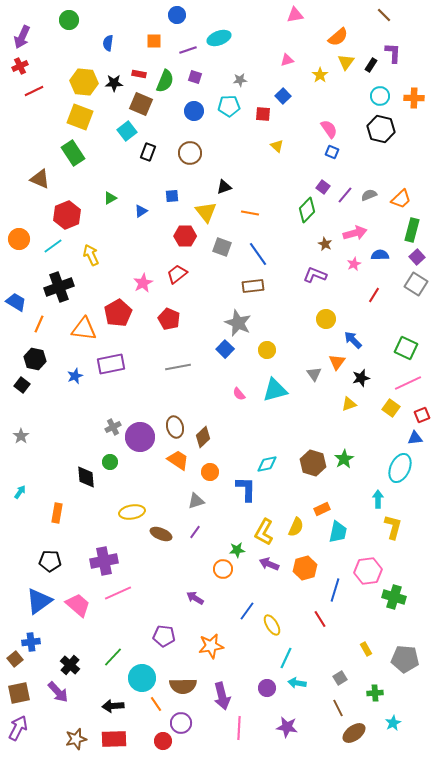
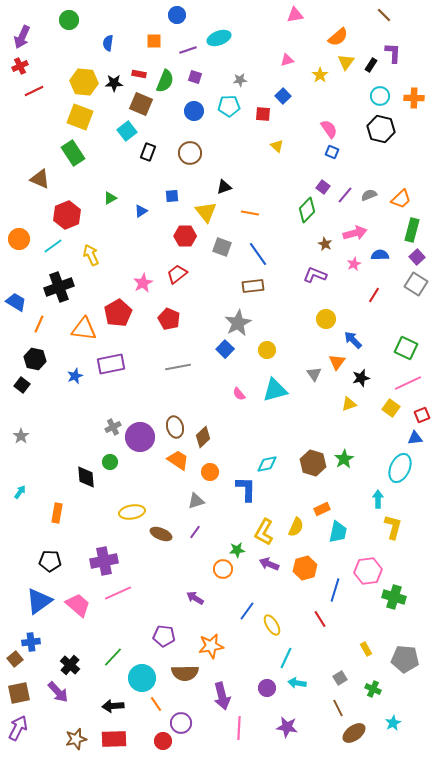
gray star at (238, 323): rotated 20 degrees clockwise
brown semicircle at (183, 686): moved 2 px right, 13 px up
green cross at (375, 693): moved 2 px left, 4 px up; rotated 28 degrees clockwise
